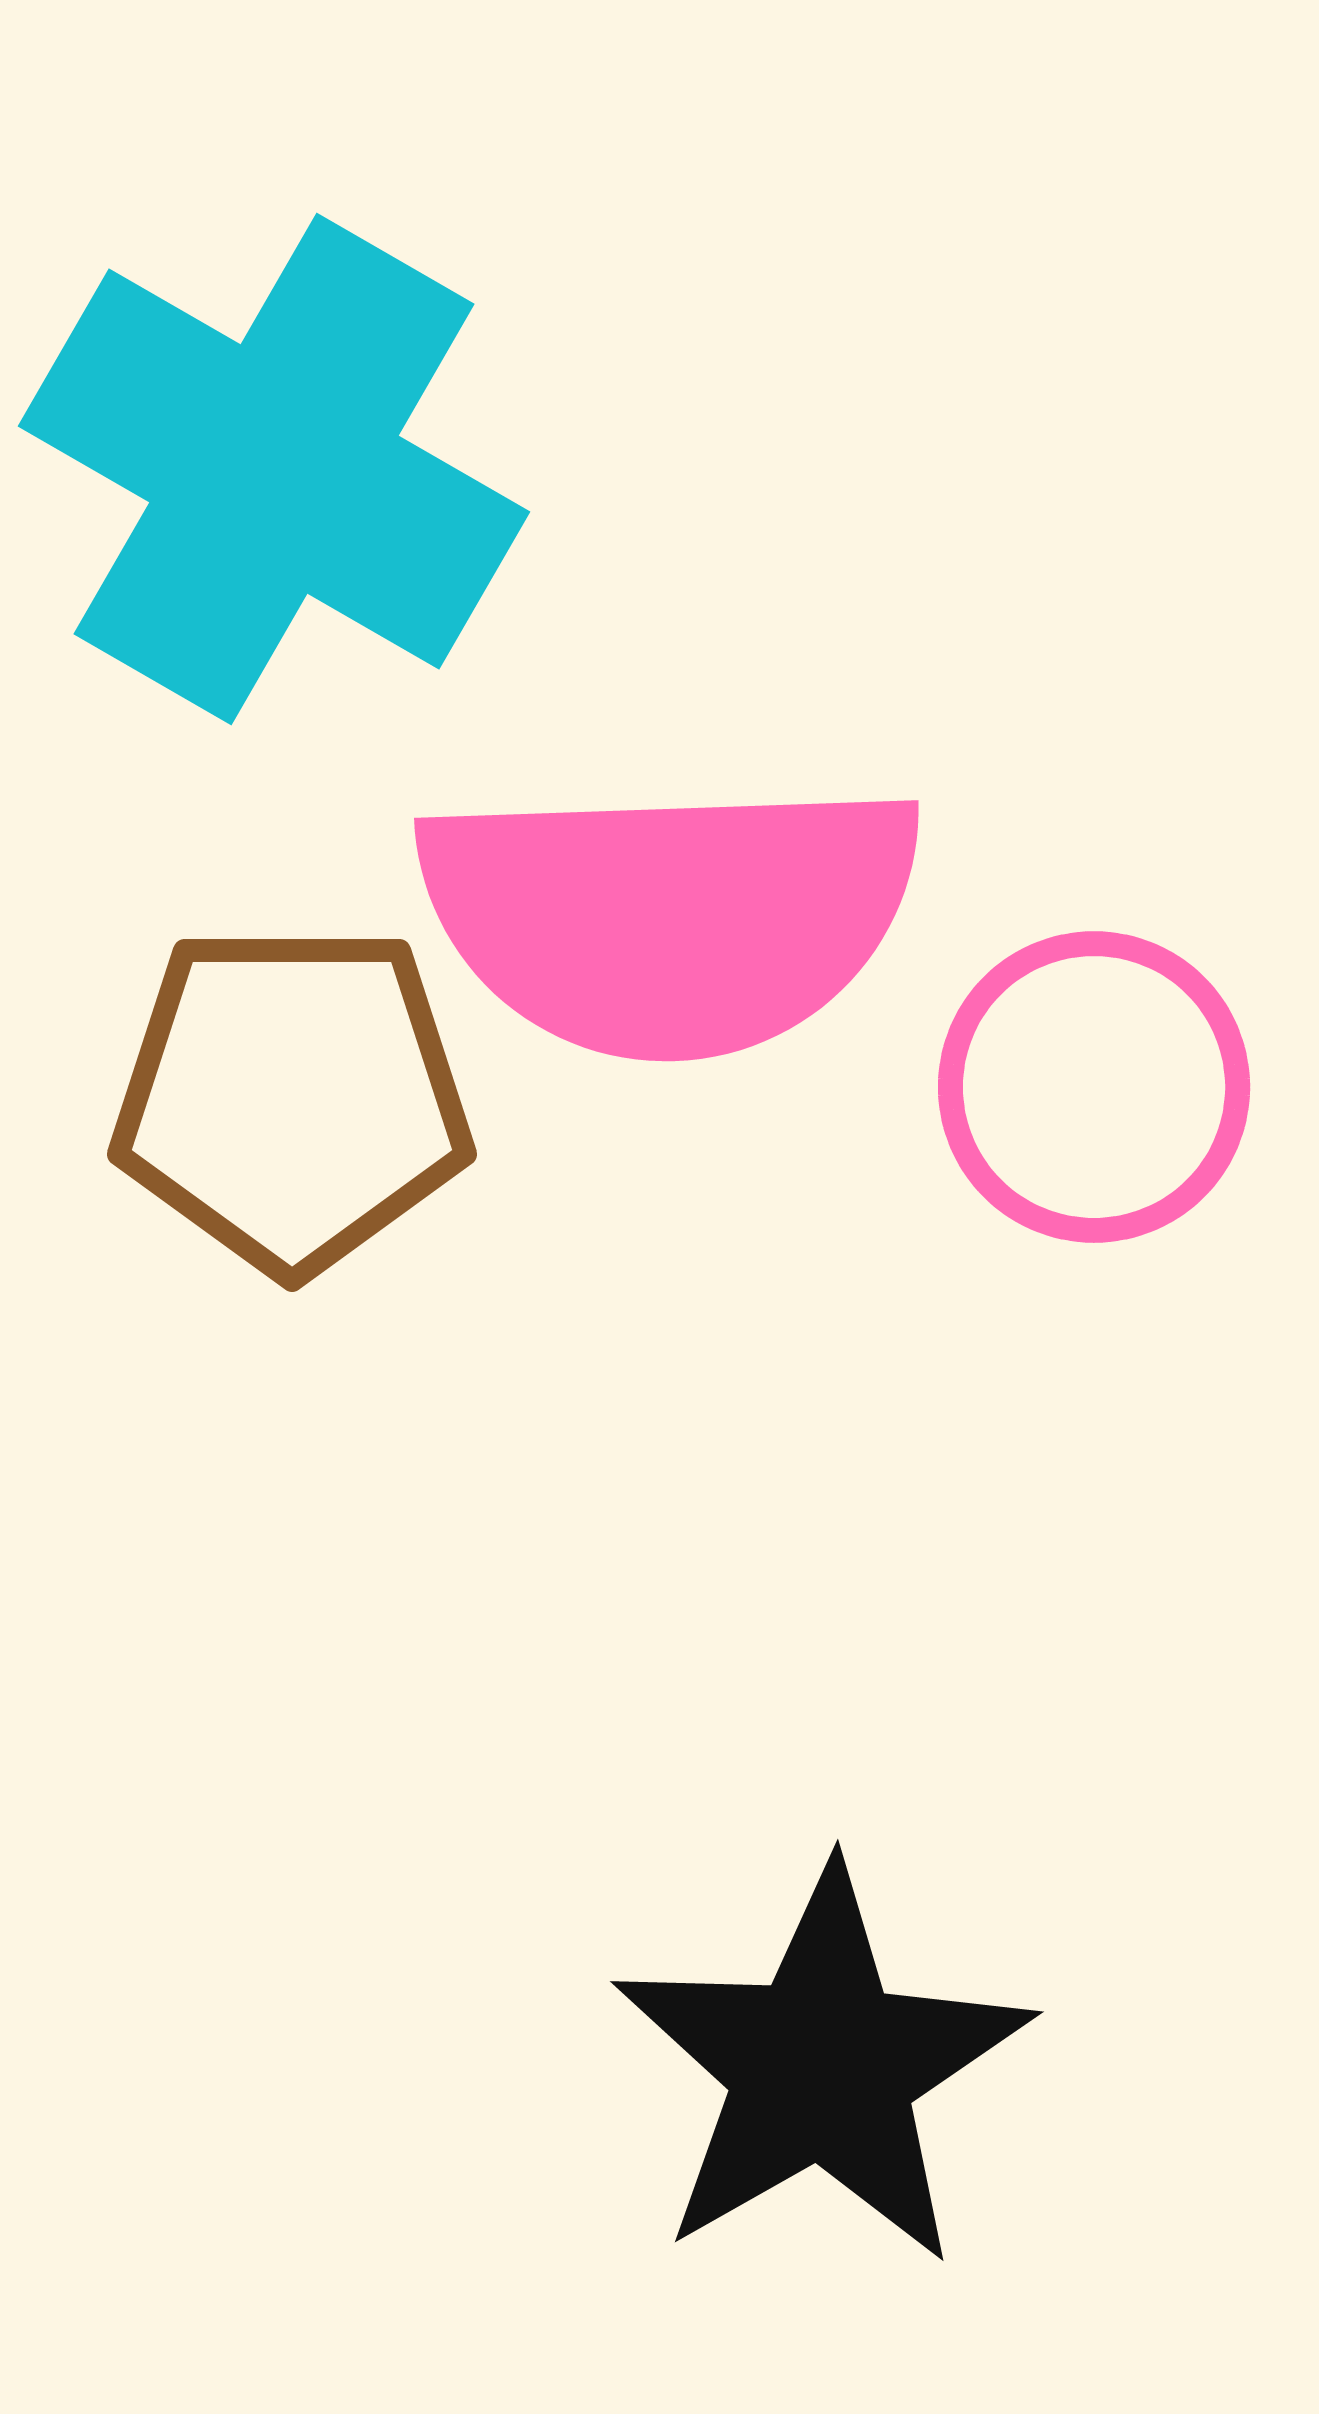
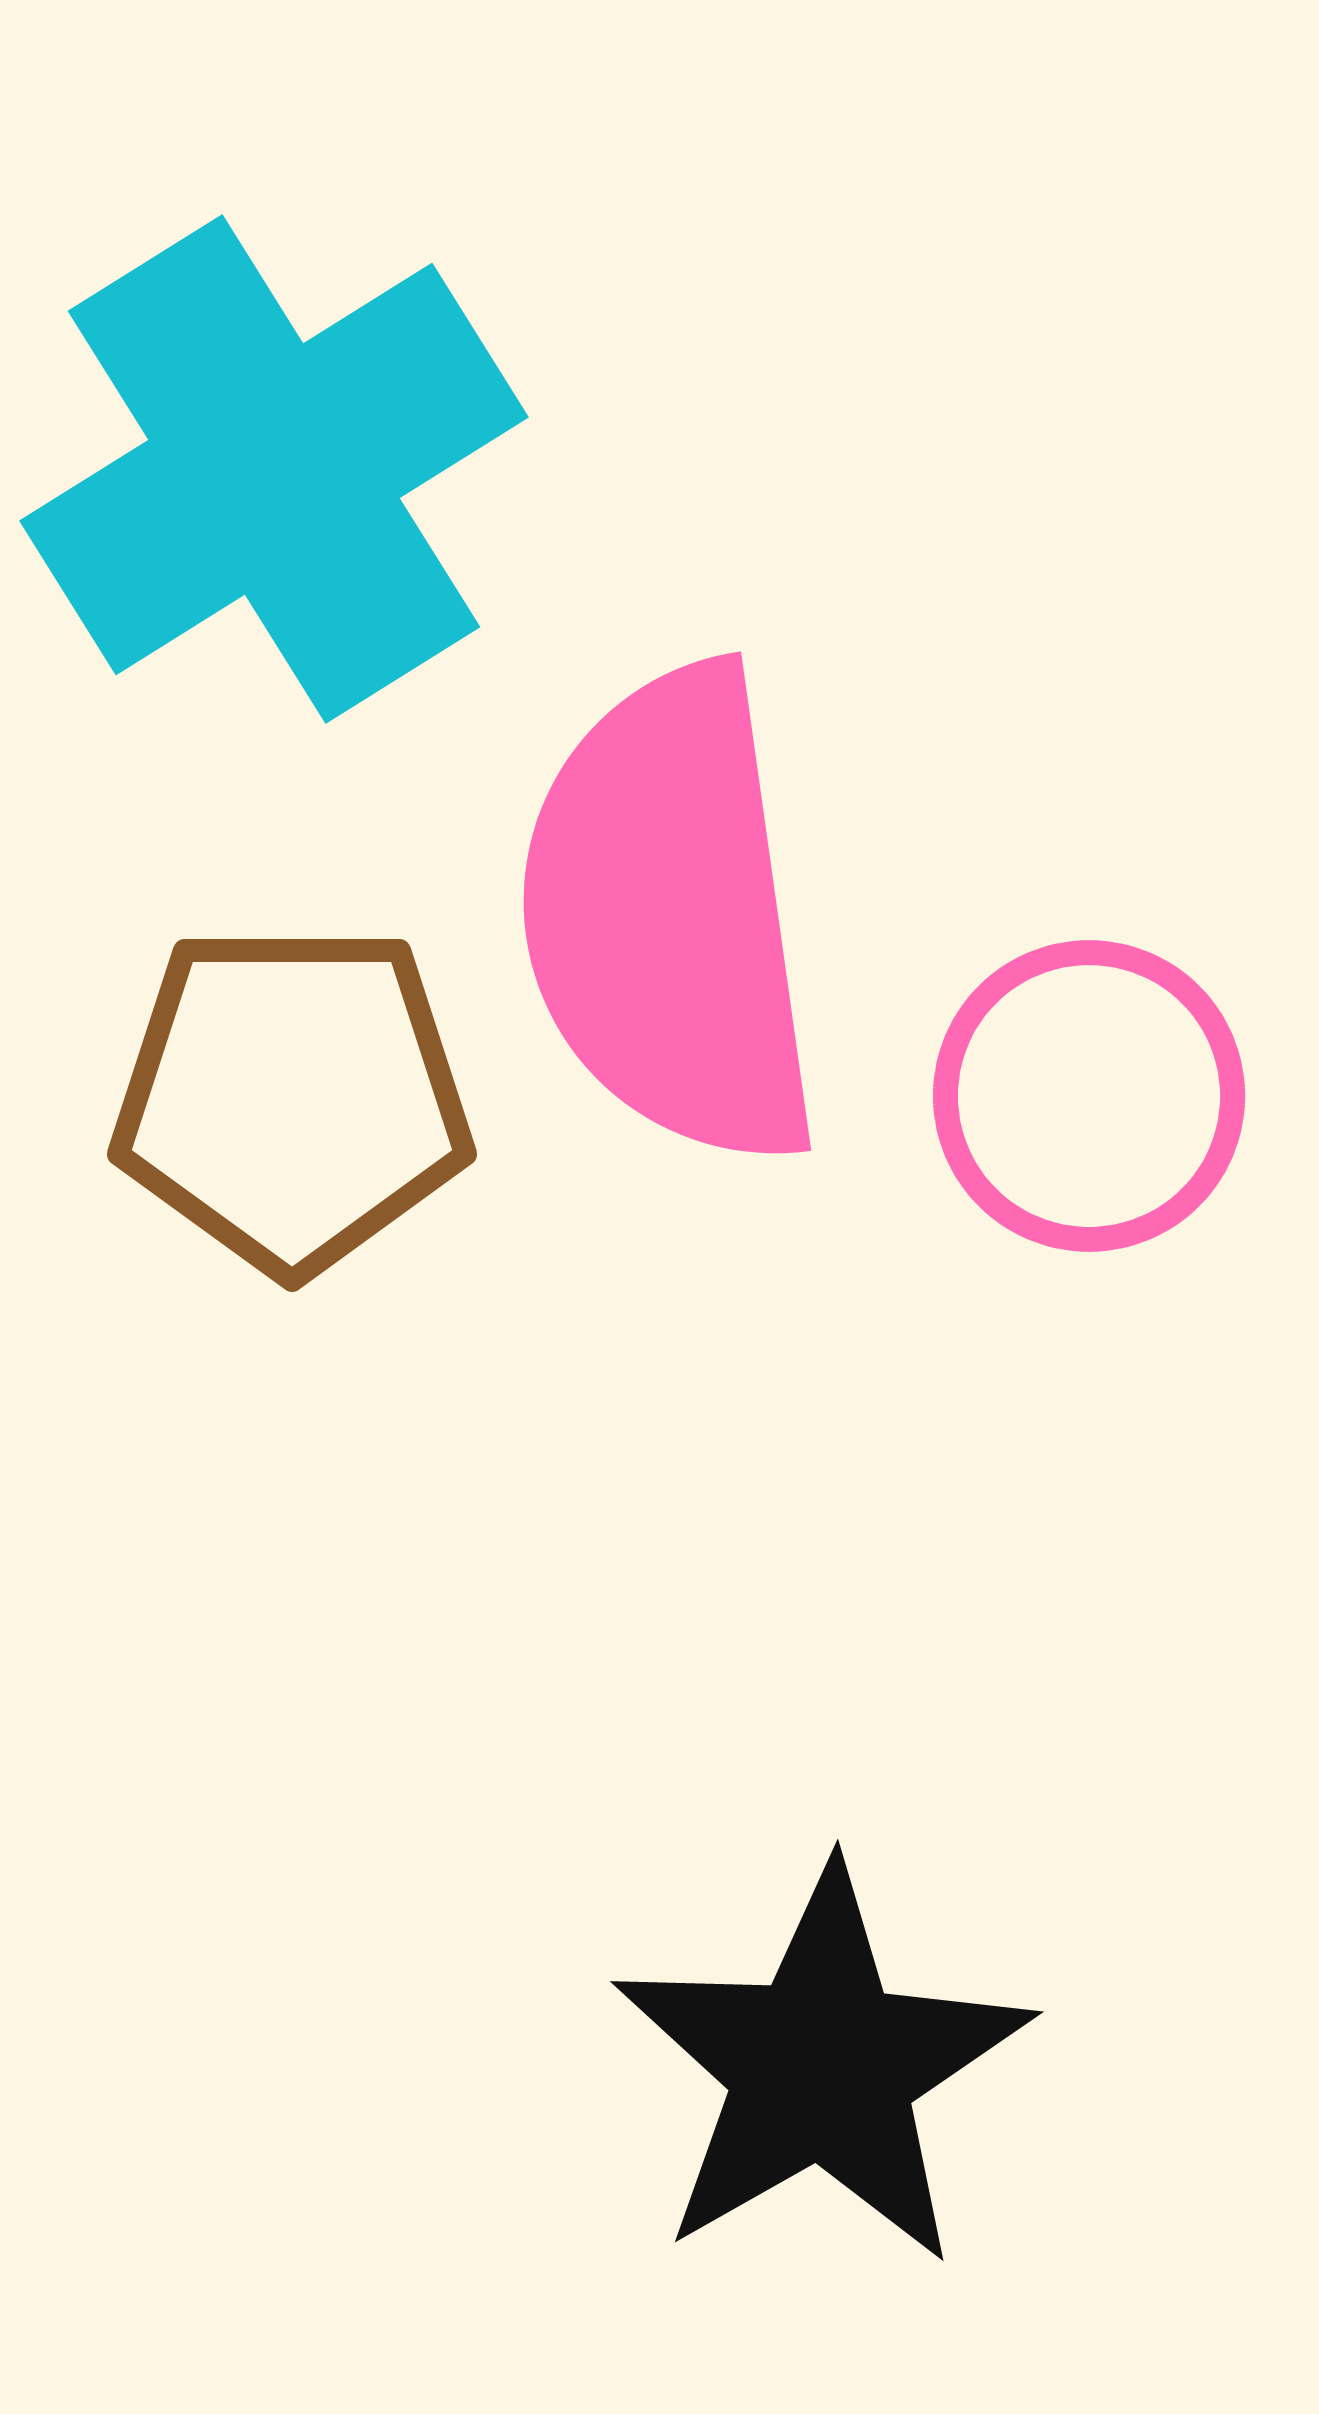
cyan cross: rotated 28 degrees clockwise
pink semicircle: rotated 84 degrees clockwise
pink circle: moved 5 px left, 9 px down
